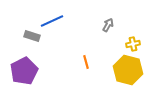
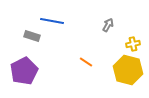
blue line: rotated 35 degrees clockwise
orange line: rotated 40 degrees counterclockwise
